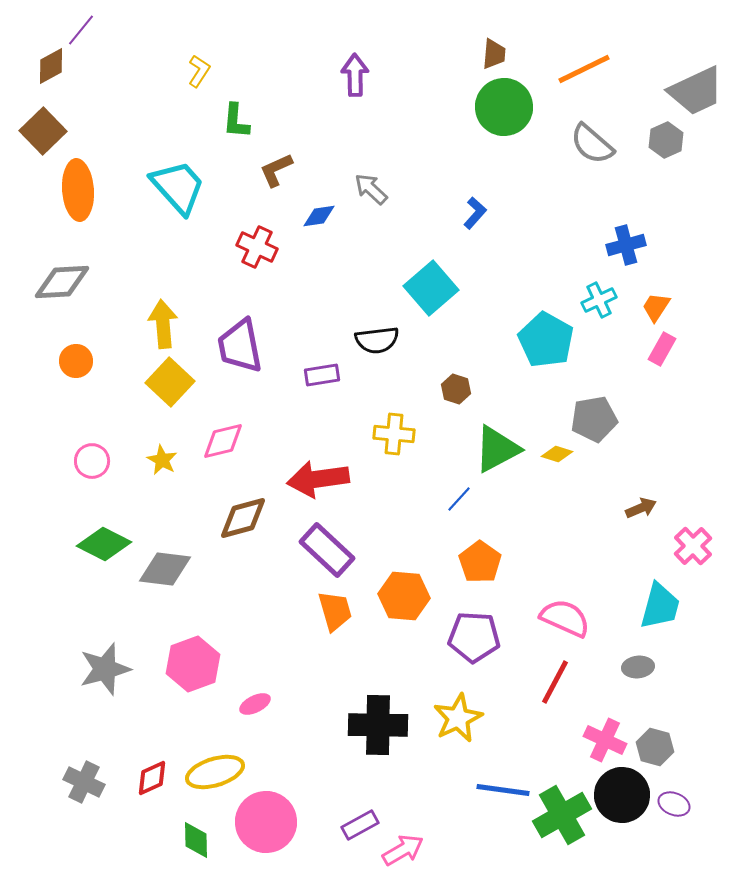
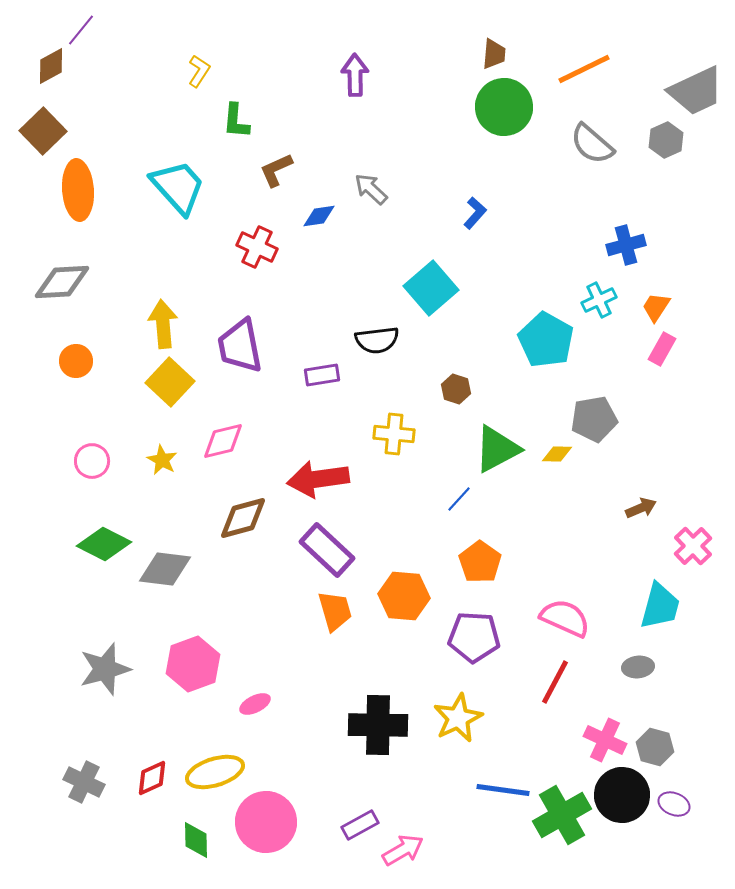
yellow diamond at (557, 454): rotated 16 degrees counterclockwise
